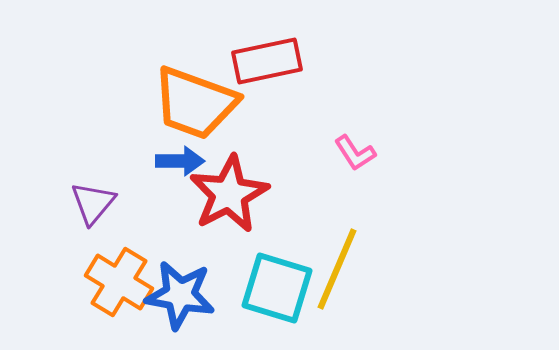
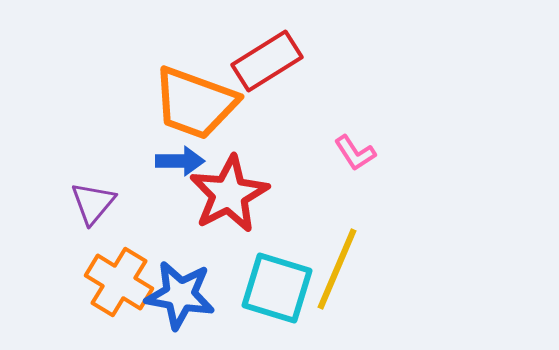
red rectangle: rotated 20 degrees counterclockwise
